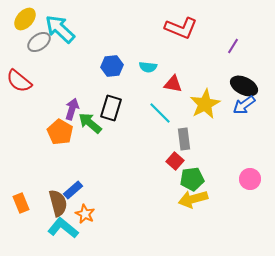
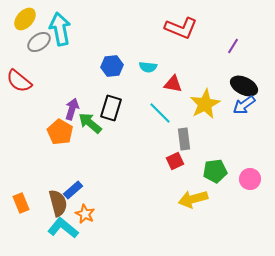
cyan arrow: rotated 36 degrees clockwise
red square: rotated 24 degrees clockwise
green pentagon: moved 23 px right, 8 px up
